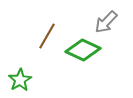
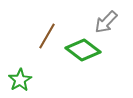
green diamond: rotated 12 degrees clockwise
